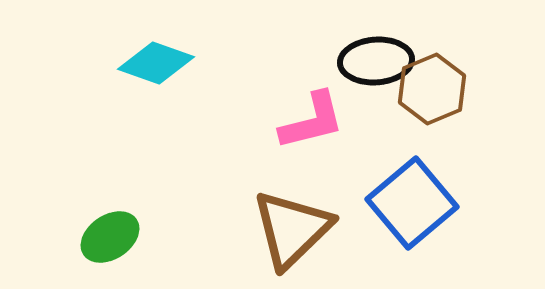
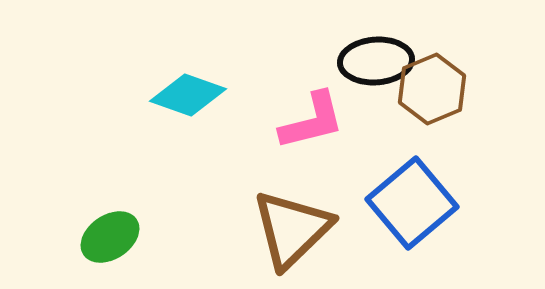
cyan diamond: moved 32 px right, 32 px down
